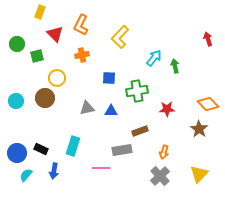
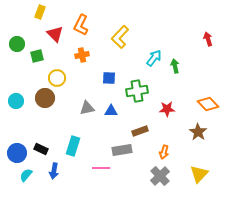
brown star: moved 1 px left, 3 px down
